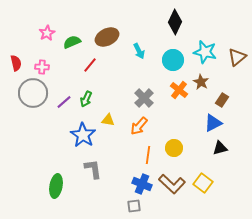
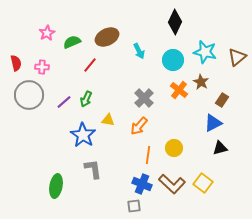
gray circle: moved 4 px left, 2 px down
